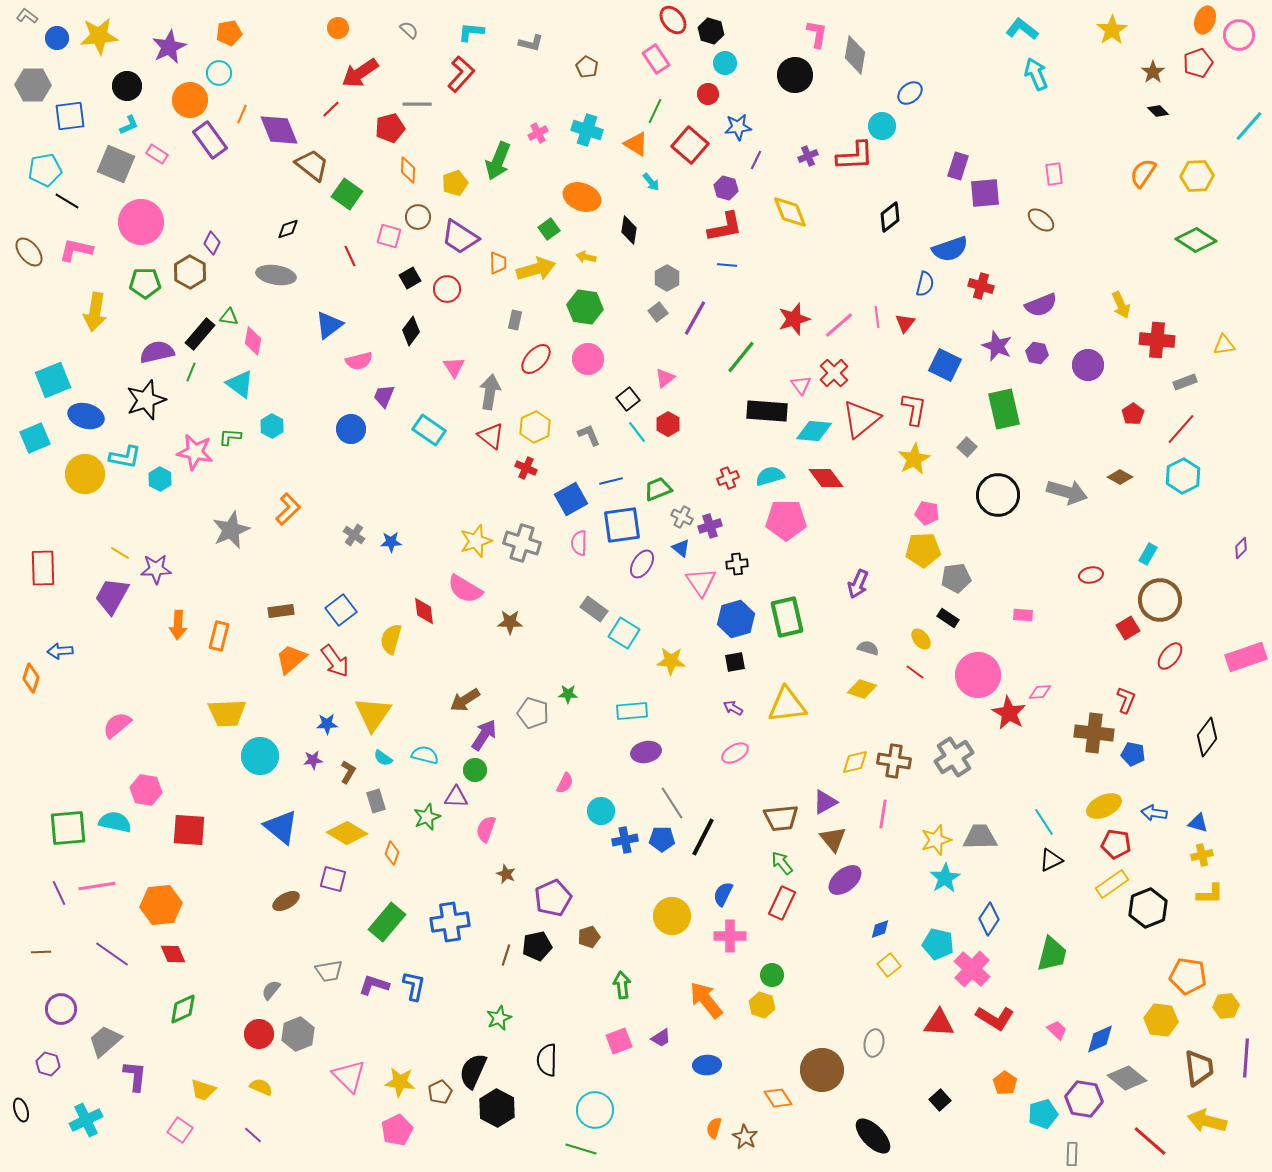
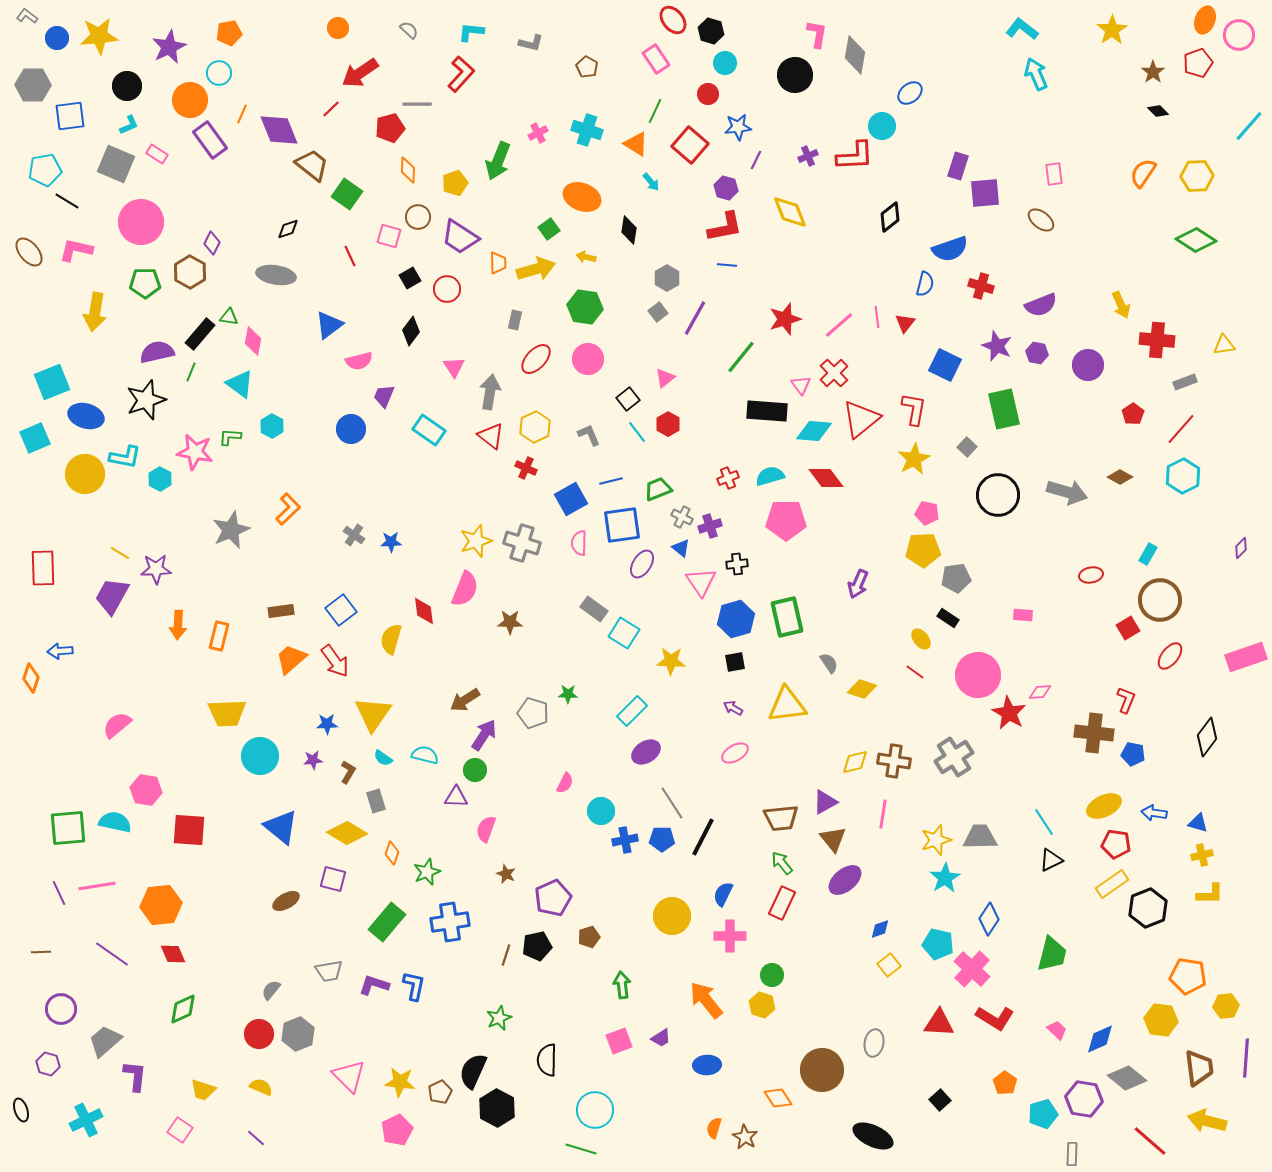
red star at (794, 319): moved 9 px left
cyan square at (53, 380): moved 1 px left, 2 px down
pink semicircle at (465, 589): rotated 99 degrees counterclockwise
gray semicircle at (868, 648): moved 39 px left, 15 px down; rotated 40 degrees clockwise
cyan rectangle at (632, 711): rotated 40 degrees counterclockwise
purple ellipse at (646, 752): rotated 20 degrees counterclockwise
green star at (427, 817): moved 55 px down
purple line at (253, 1135): moved 3 px right, 3 px down
black ellipse at (873, 1136): rotated 21 degrees counterclockwise
